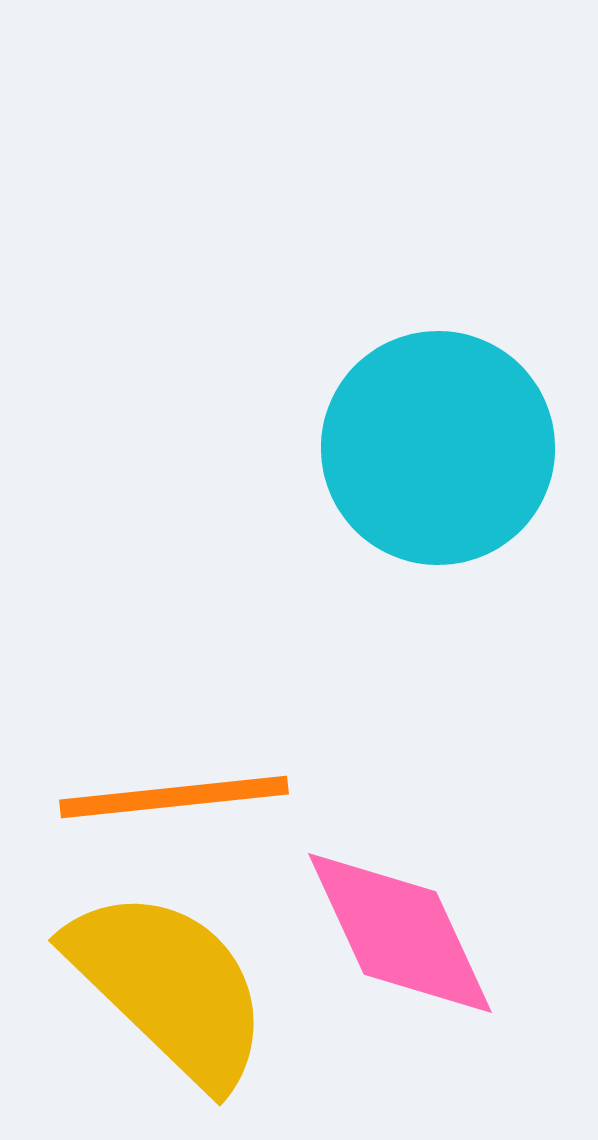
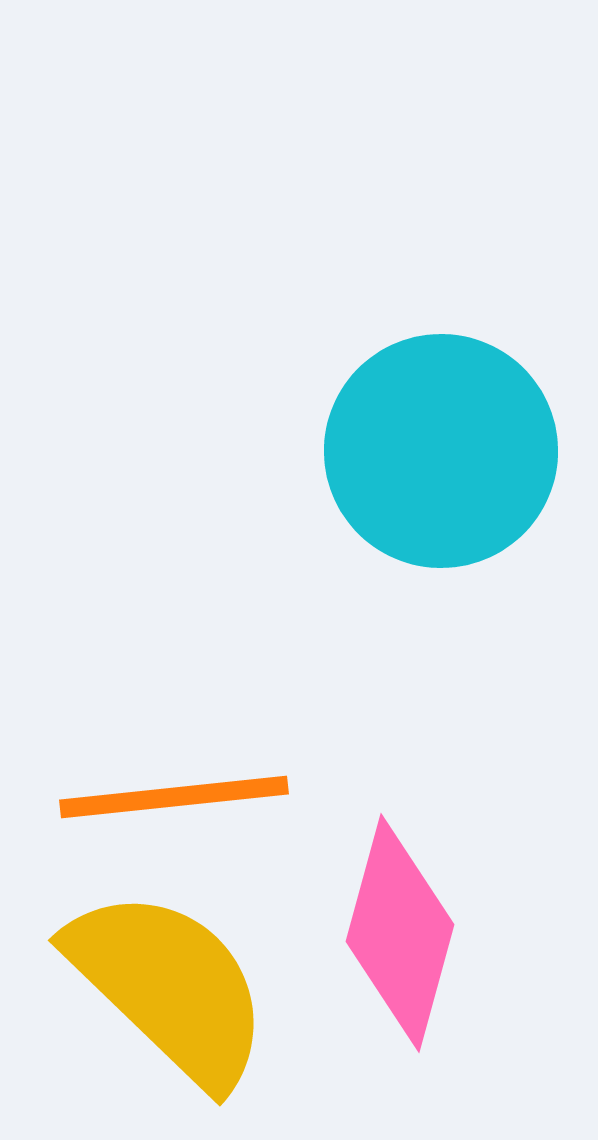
cyan circle: moved 3 px right, 3 px down
pink diamond: rotated 40 degrees clockwise
